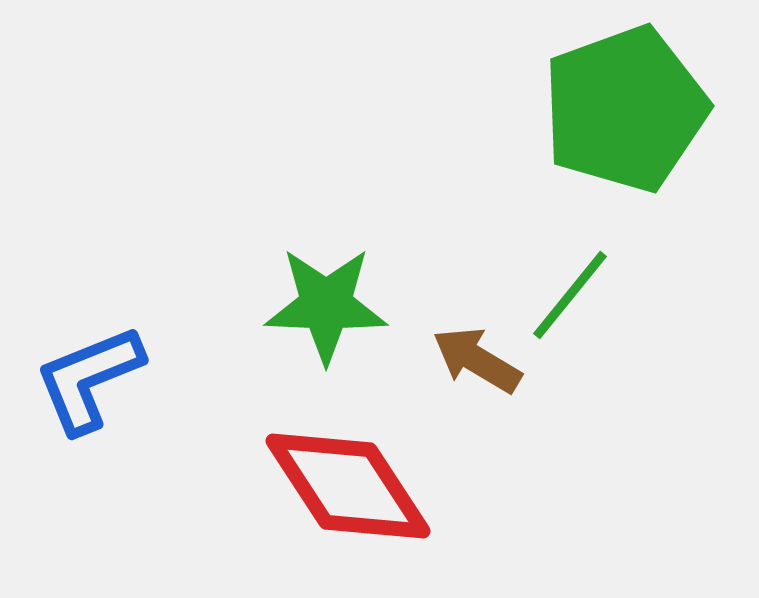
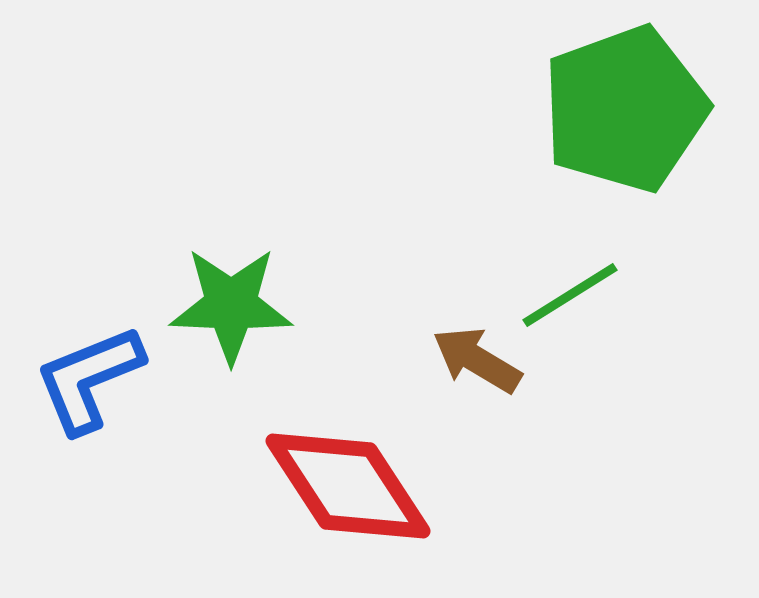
green line: rotated 19 degrees clockwise
green star: moved 95 px left
